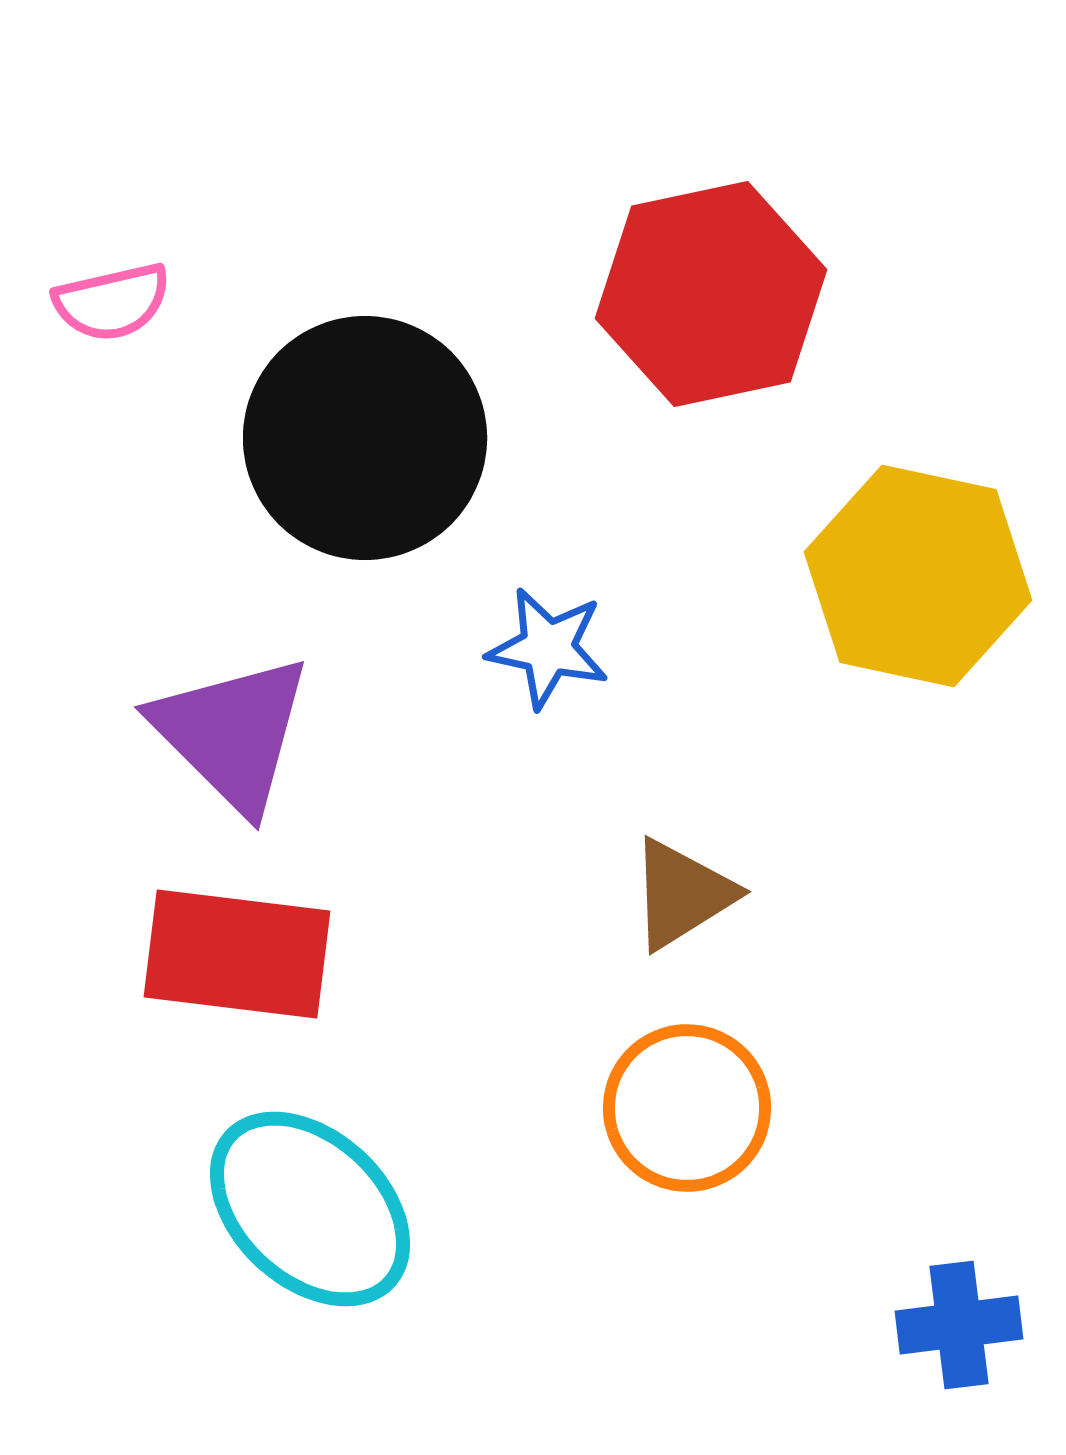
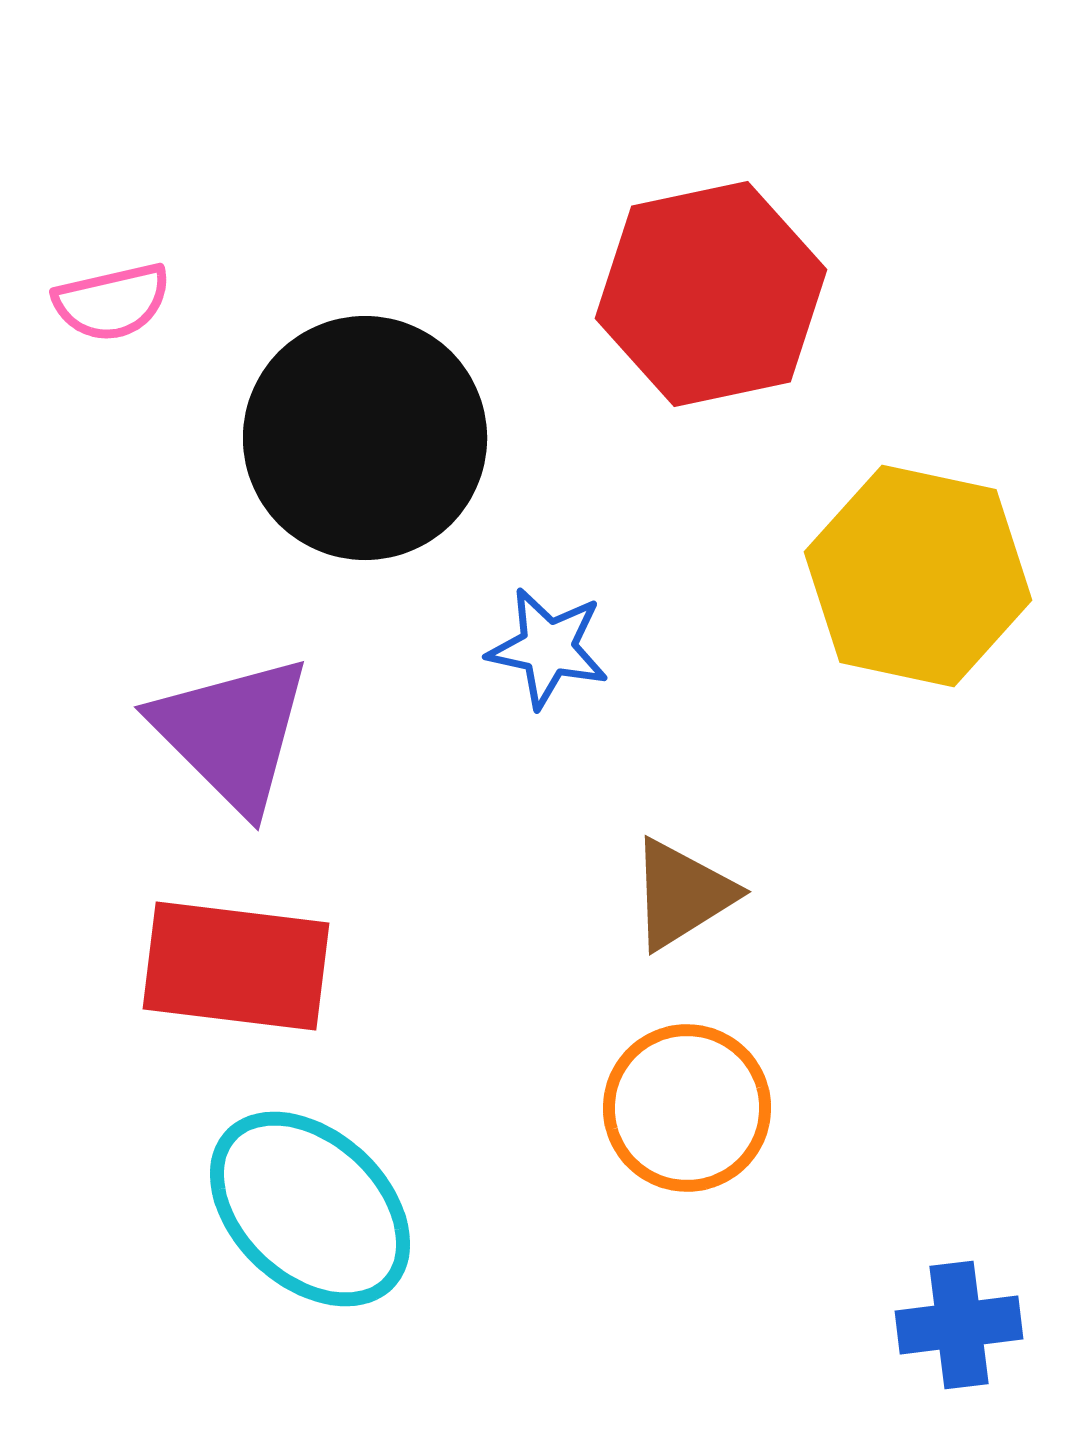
red rectangle: moved 1 px left, 12 px down
